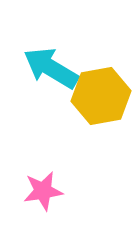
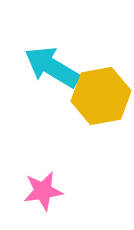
cyan arrow: moved 1 px right, 1 px up
